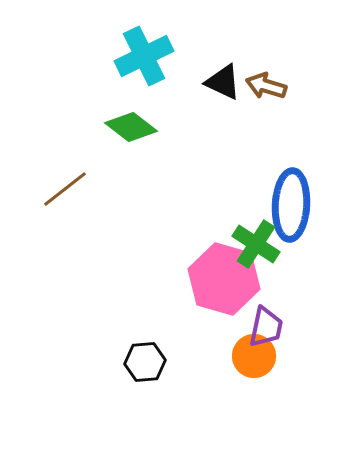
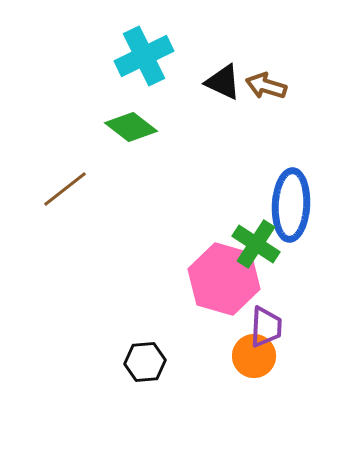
purple trapezoid: rotated 9 degrees counterclockwise
